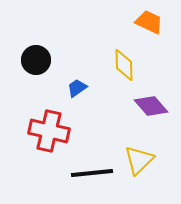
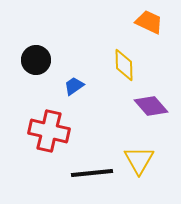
blue trapezoid: moved 3 px left, 2 px up
yellow triangle: rotated 16 degrees counterclockwise
